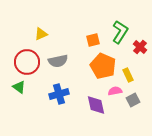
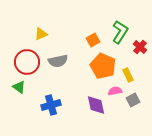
orange square: rotated 16 degrees counterclockwise
blue cross: moved 8 px left, 11 px down
